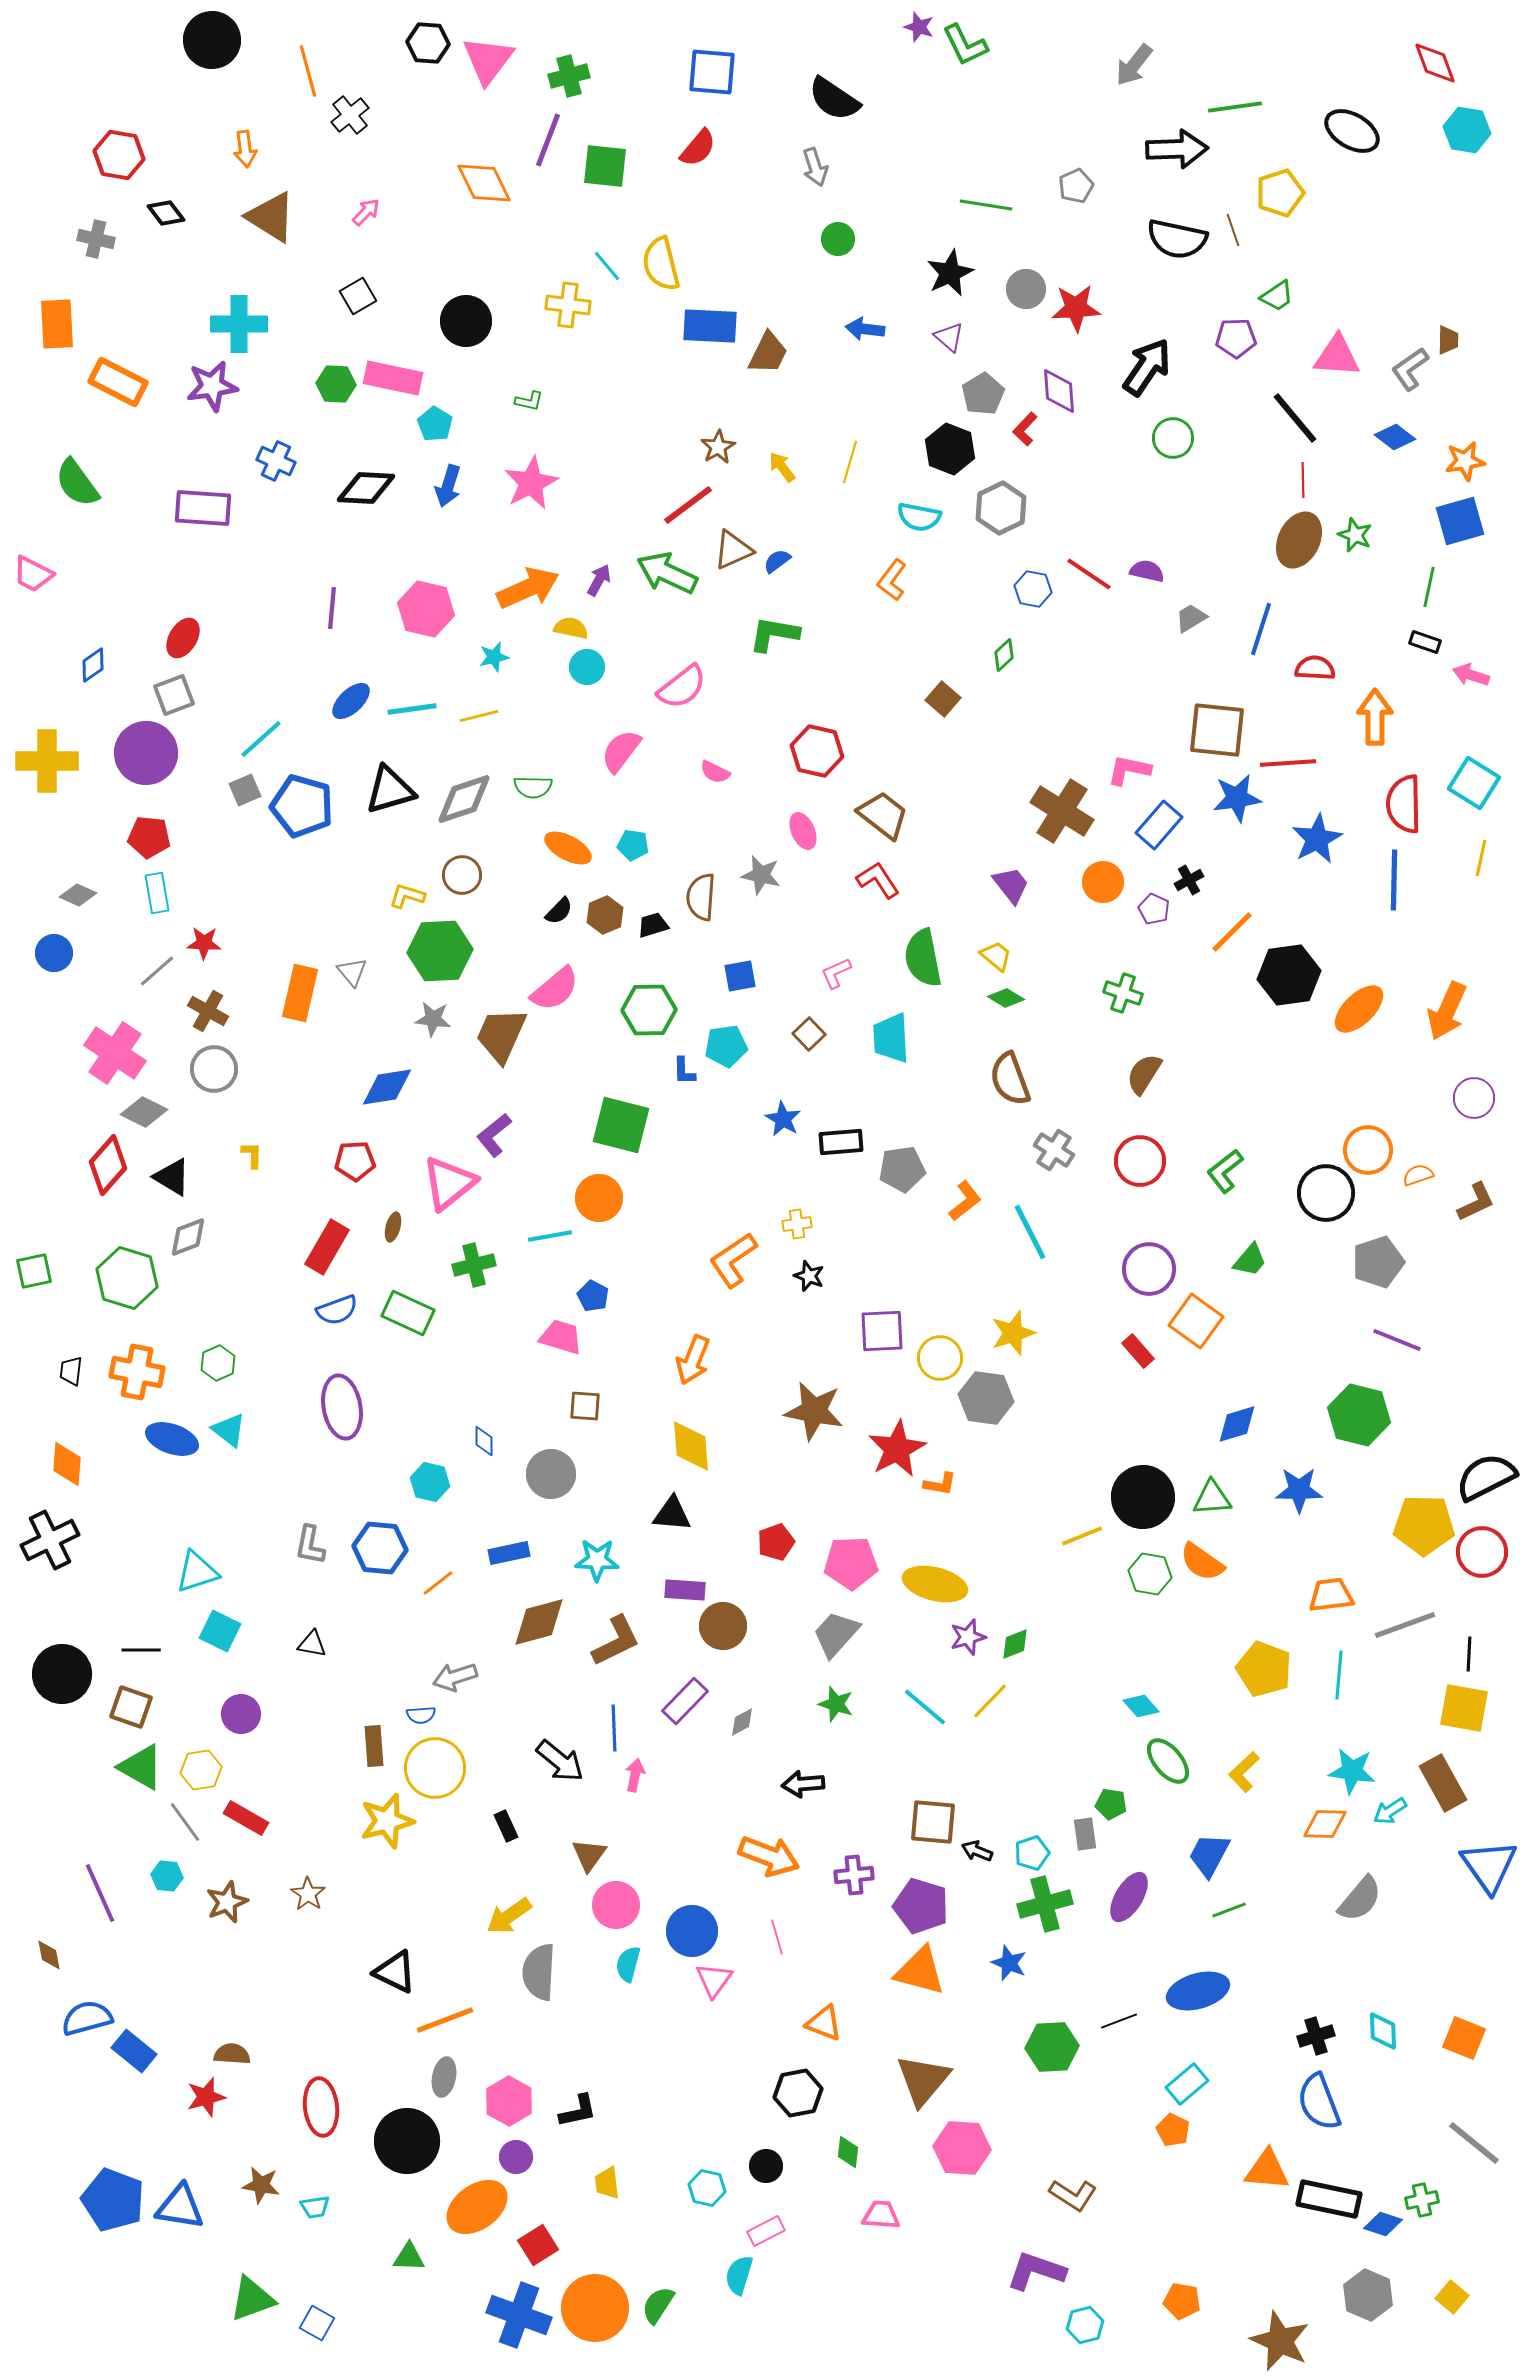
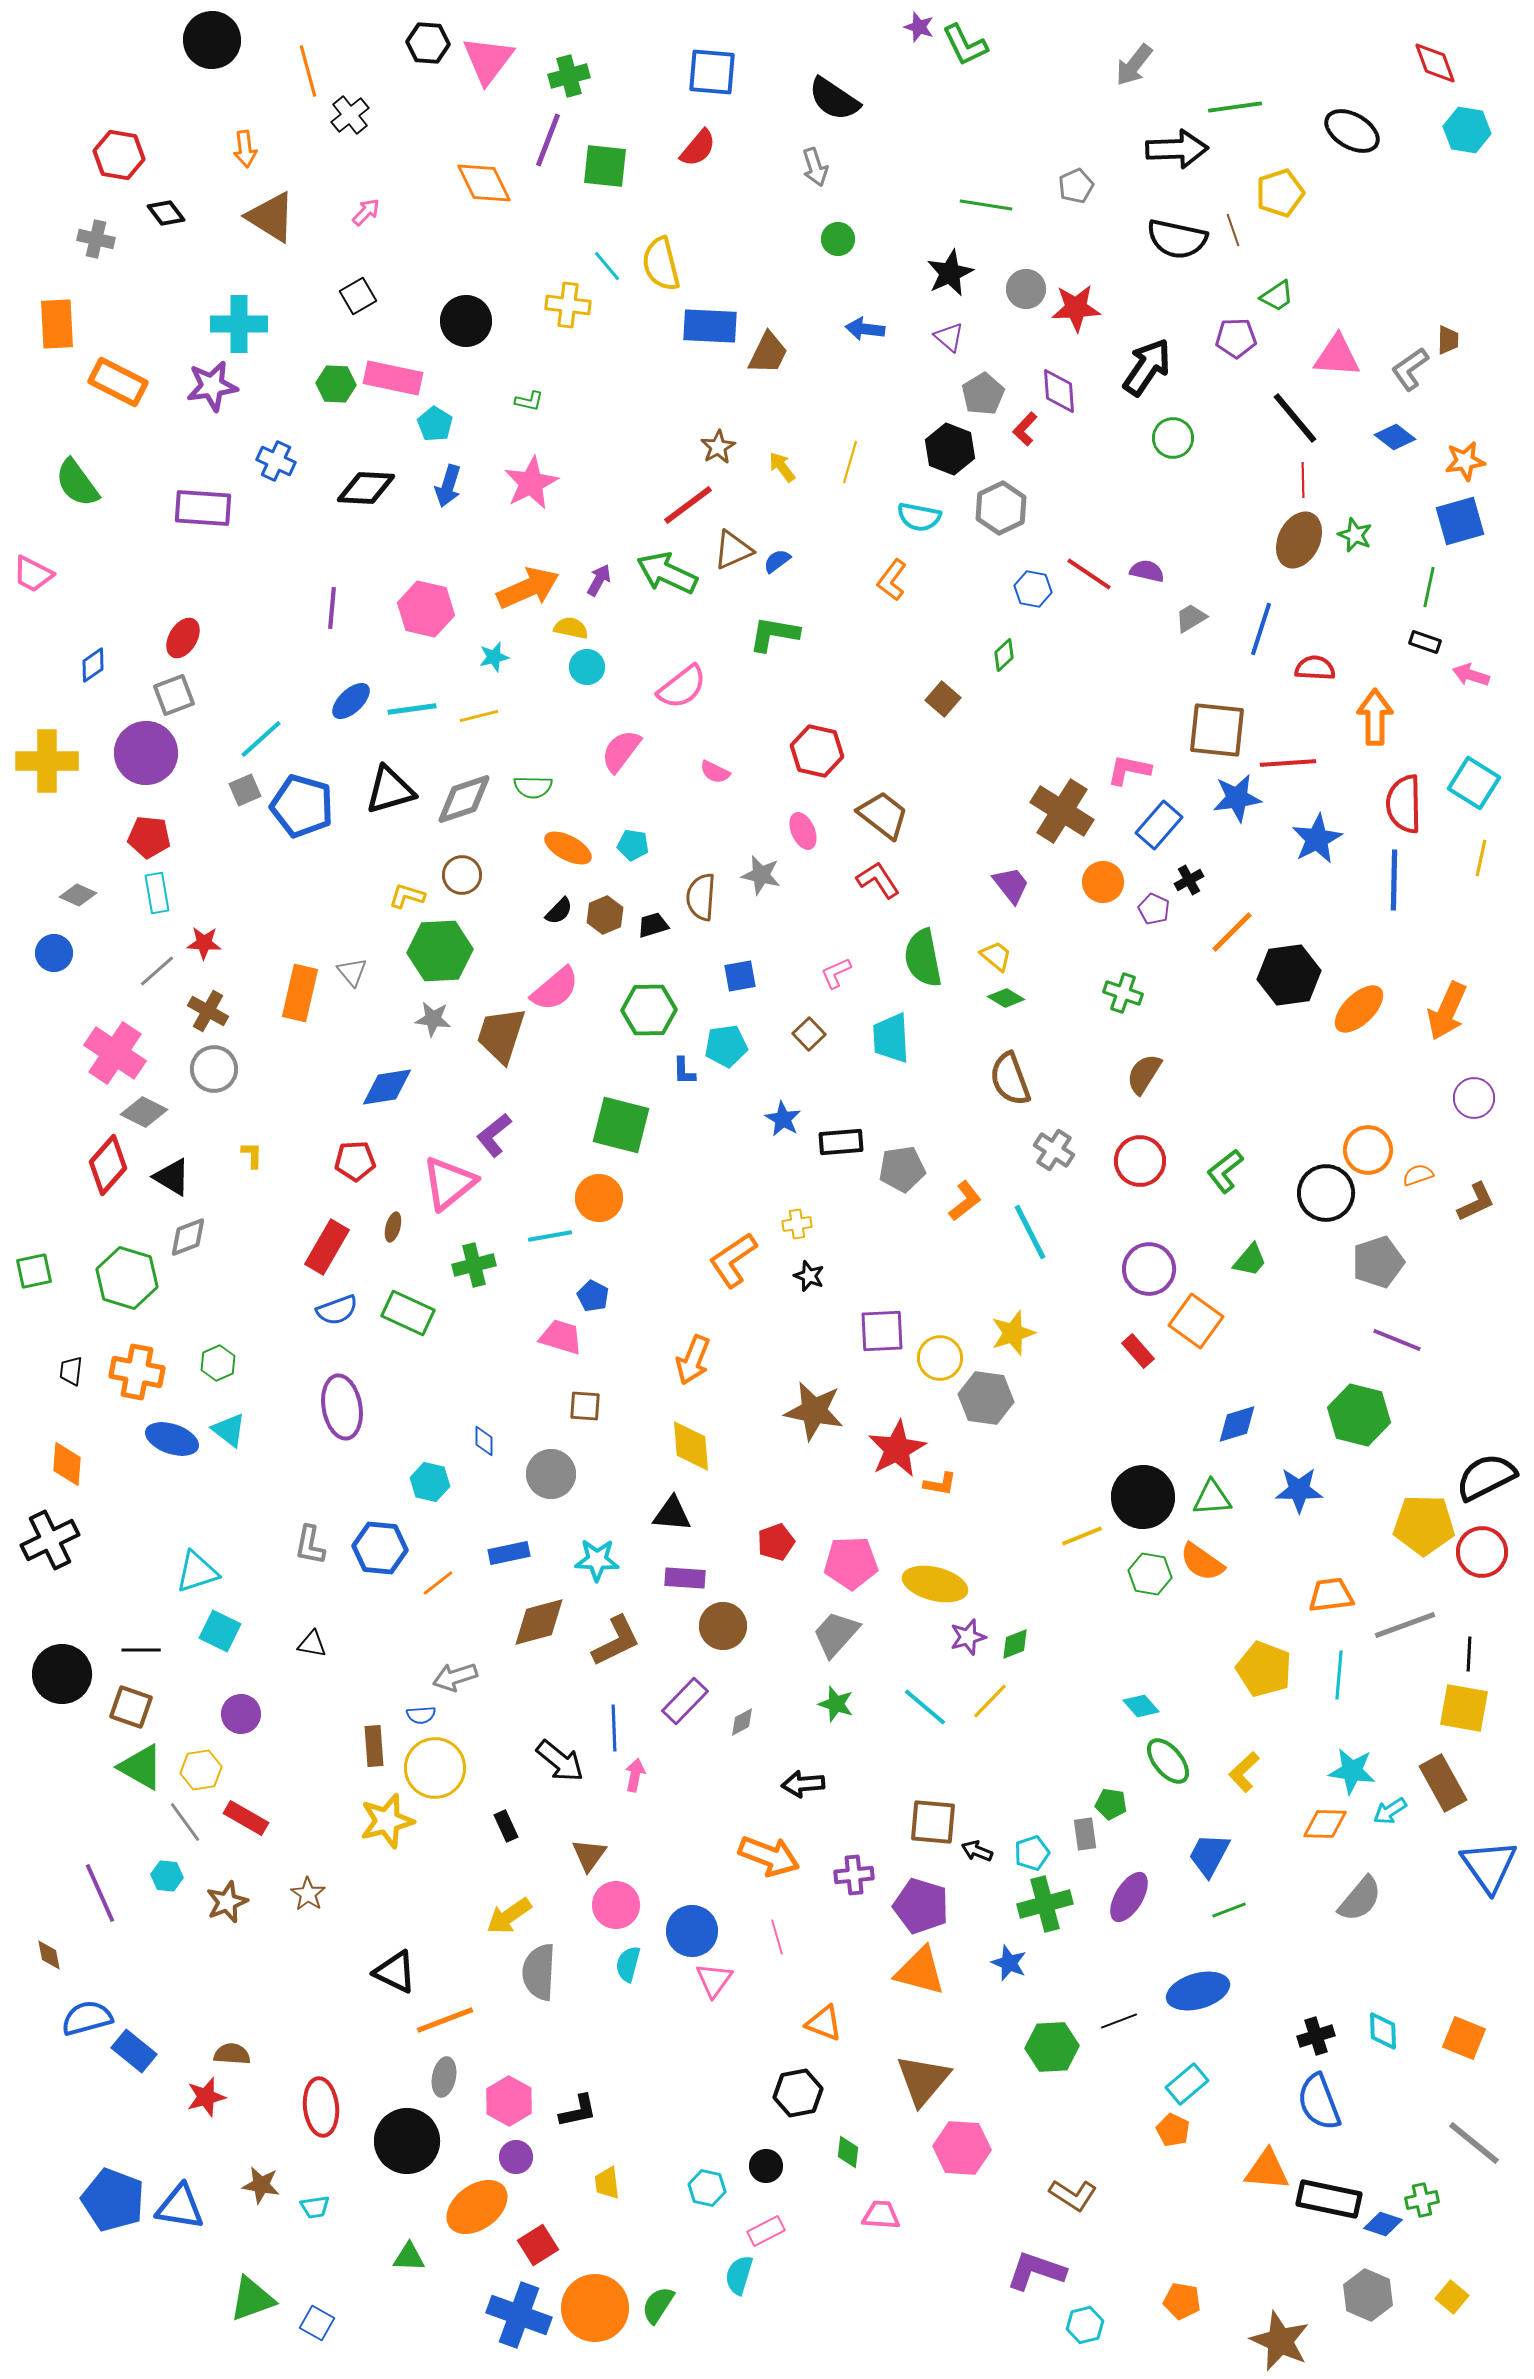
brown trapezoid at (501, 1035): rotated 6 degrees counterclockwise
purple rectangle at (685, 1590): moved 12 px up
